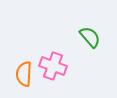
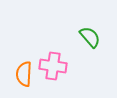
pink cross: rotated 12 degrees counterclockwise
